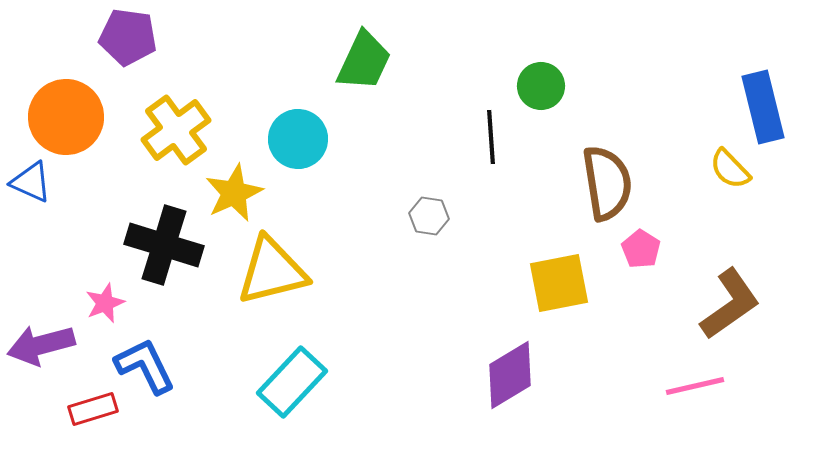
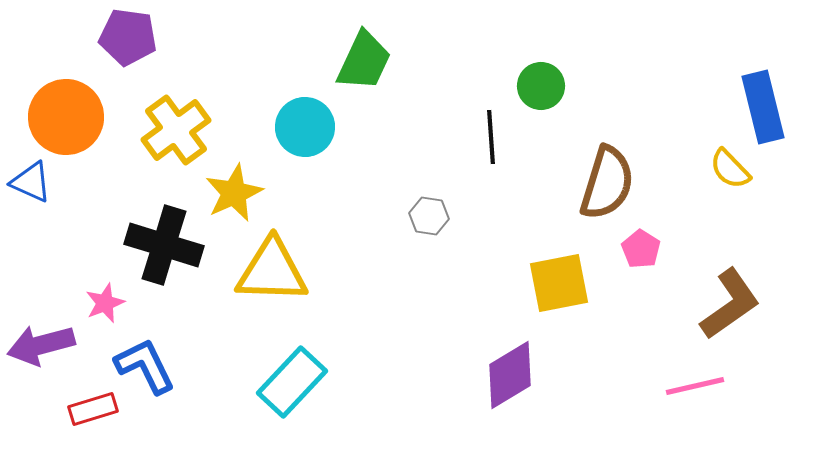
cyan circle: moved 7 px right, 12 px up
brown semicircle: rotated 26 degrees clockwise
yellow triangle: rotated 16 degrees clockwise
